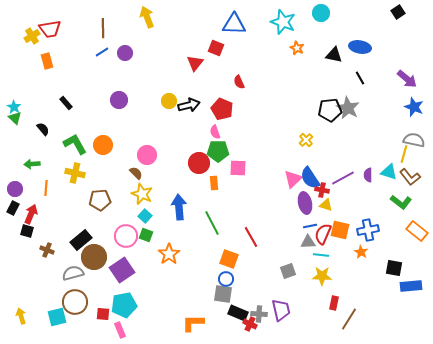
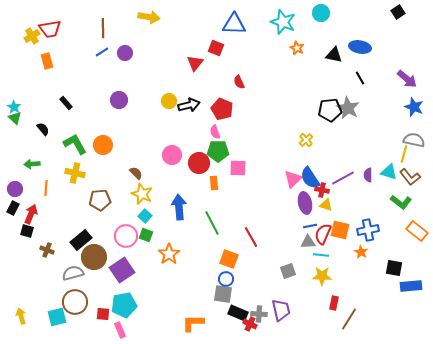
yellow arrow at (147, 17): moved 2 px right; rotated 120 degrees clockwise
pink circle at (147, 155): moved 25 px right
